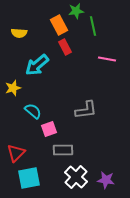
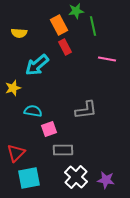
cyan semicircle: rotated 30 degrees counterclockwise
